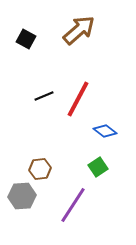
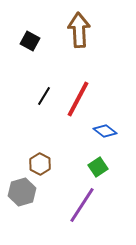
brown arrow: rotated 52 degrees counterclockwise
black square: moved 4 px right, 2 px down
black line: rotated 36 degrees counterclockwise
brown hexagon: moved 5 px up; rotated 25 degrees counterclockwise
gray hexagon: moved 4 px up; rotated 12 degrees counterclockwise
purple line: moved 9 px right
